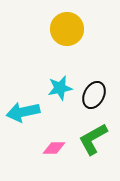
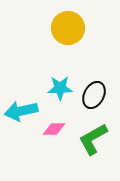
yellow circle: moved 1 px right, 1 px up
cyan star: rotated 10 degrees clockwise
cyan arrow: moved 2 px left, 1 px up
pink diamond: moved 19 px up
